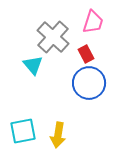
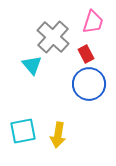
cyan triangle: moved 1 px left
blue circle: moved 1 px down
